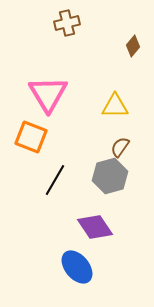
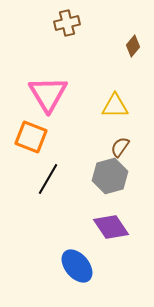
black line: moved 7 px left, 1 px up
purple diamond: moved 16 px right
blue ellipse: moved 1 px up
